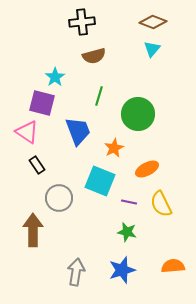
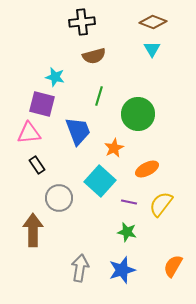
cyan triangle: rotated 12 degrees counterclockwise
cyan star: rotated 24 degrees counterclockwise
purple square: moved 1 px down
pink triangle: moved 2 px right, 1 px down; rotated 40 degrees counterclockwise
cyan square: rotated 20 degrees clockwise
yellow semicircle: rotated 64 degrees clockwise
orange semicircle: rotated 55 degrees counterclockwise
gray arrow: moved 4 px right, 4 px up
